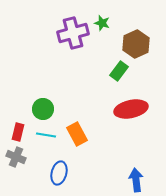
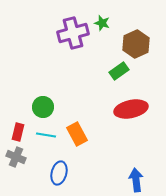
green rectangle: rotated 18 degrees clockwise
green circle: moved 2 px up
